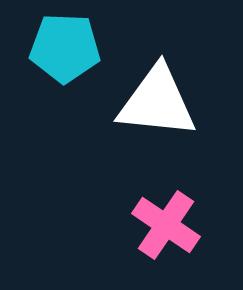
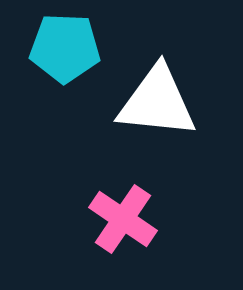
pink cross: moved 43 px left, 6 px up
